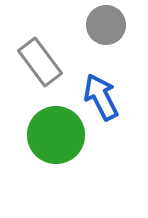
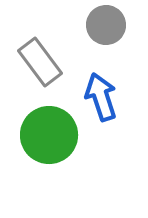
blue arrow: rotated 9 degrees clockwise
green circle: moved 7 px left
